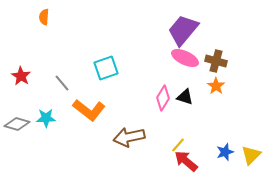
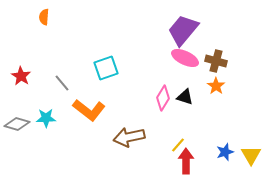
yellow triangle: rotated 15 degrees counterclockwise
red arrow: rotated 50 degrees clockwise
